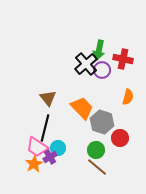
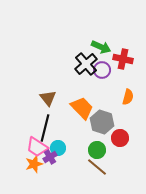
green arrow: moved 2 px right, 3 px up; rotated 78 degrees counterclockwise
green circle: moved 1 px right
orange star: rotated 12 degrees clockwise
